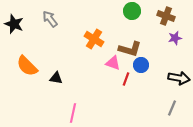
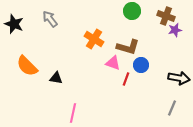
purple star: moved 8 px up
brown L-shape: moved 2 px left, 2 px up
